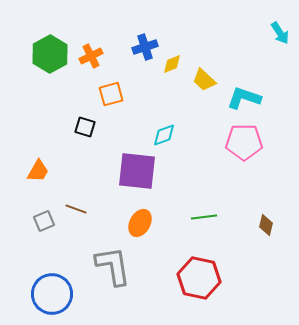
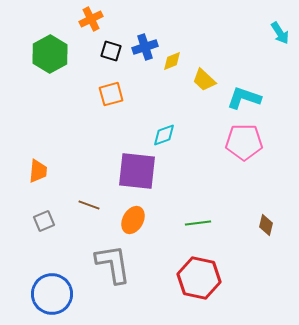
orange cross: moved 37 px up
yellow diamond: moved 3 px up
black square: moved 26 px right, 76 px up
orange trapezoid: rotated 25 degrees counterclockwise
brown line: moved 13 px right, 4 px up
green line: moved 6 px left, 6 px down
orange ellipse: moved 7 px left, 3 px up
gray L-shape: moved 2 px up
